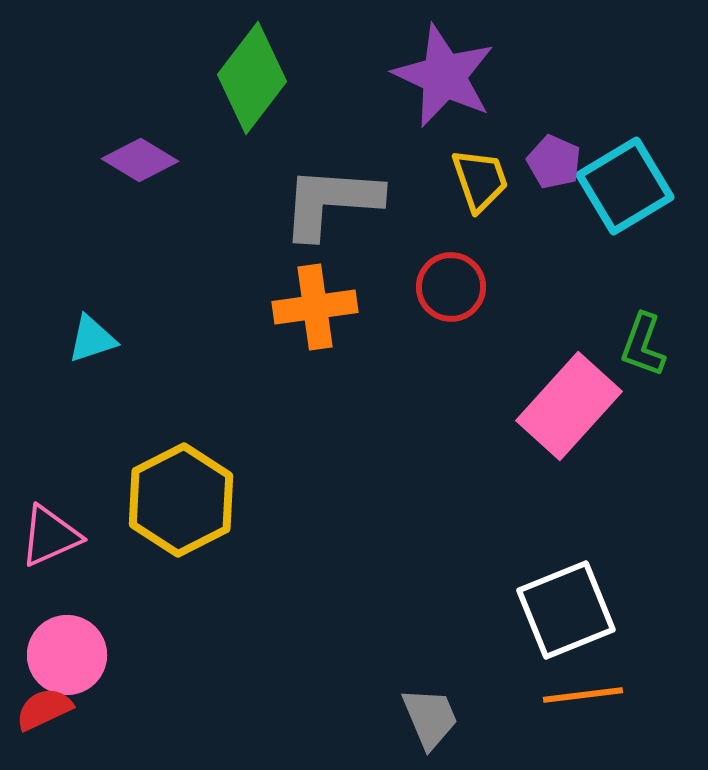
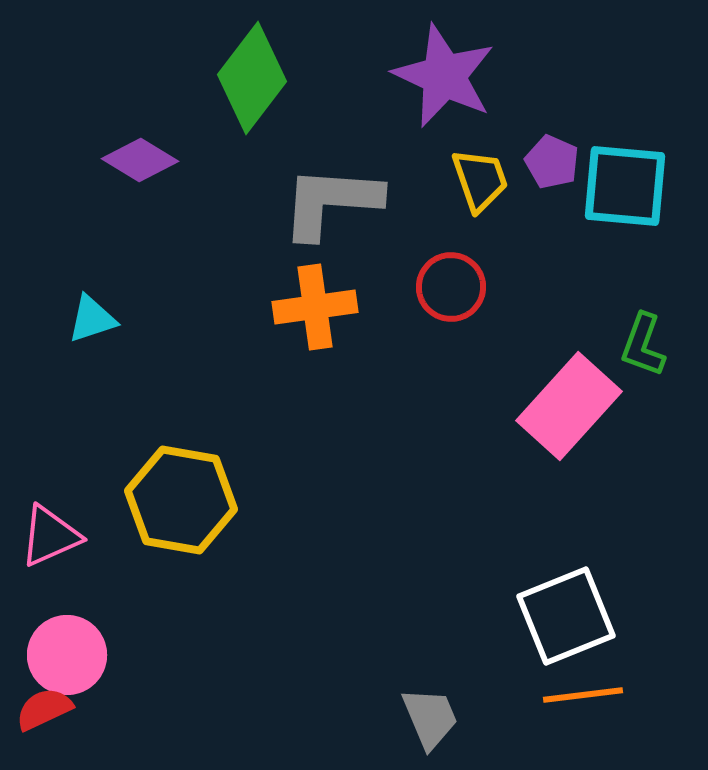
purple pentagon: moved 2 px left
cyan square: rotated 36 degrees clockwise
cyan triangle: moved 20 px up
yellow hexagon: rotated 23 degrees counterclockwise
white square: moved 6 px down
